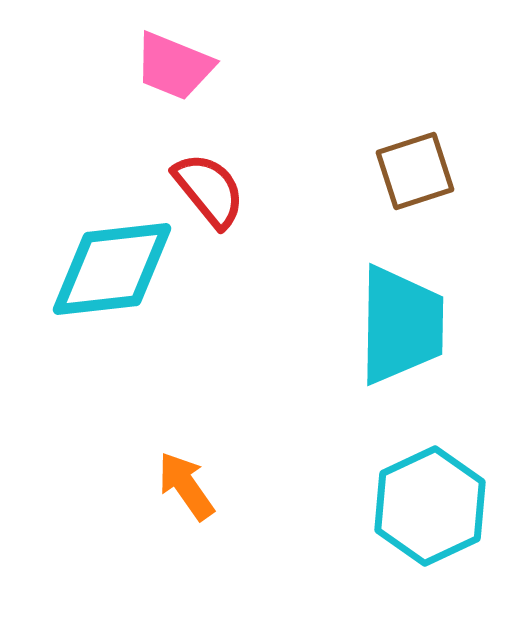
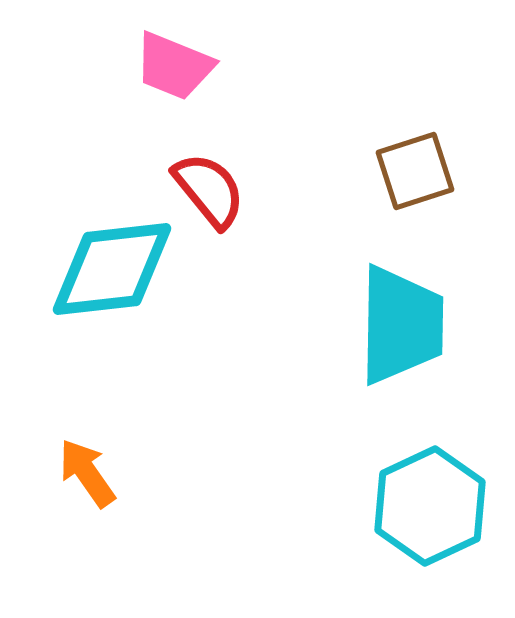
orange arrow: moved 99 px left, 13 px up
